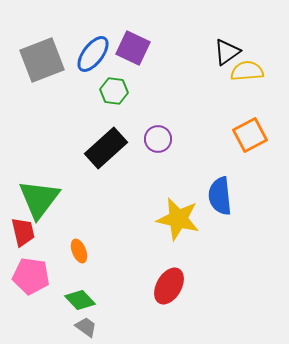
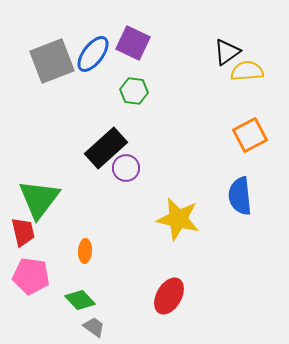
purple square: moved 5 px up
gray square: moved 10 px right, 1 px down
green hexagon: moved 20 px right
purple circle: moved 32 px left, 29 px down
blue semicircle: moved 20 px right
orange ellipse: moved 6 px right; rotated 25 degrees clockwise
red ellipse: moved 10 px down
gray trapezoid: moved 8 px right
